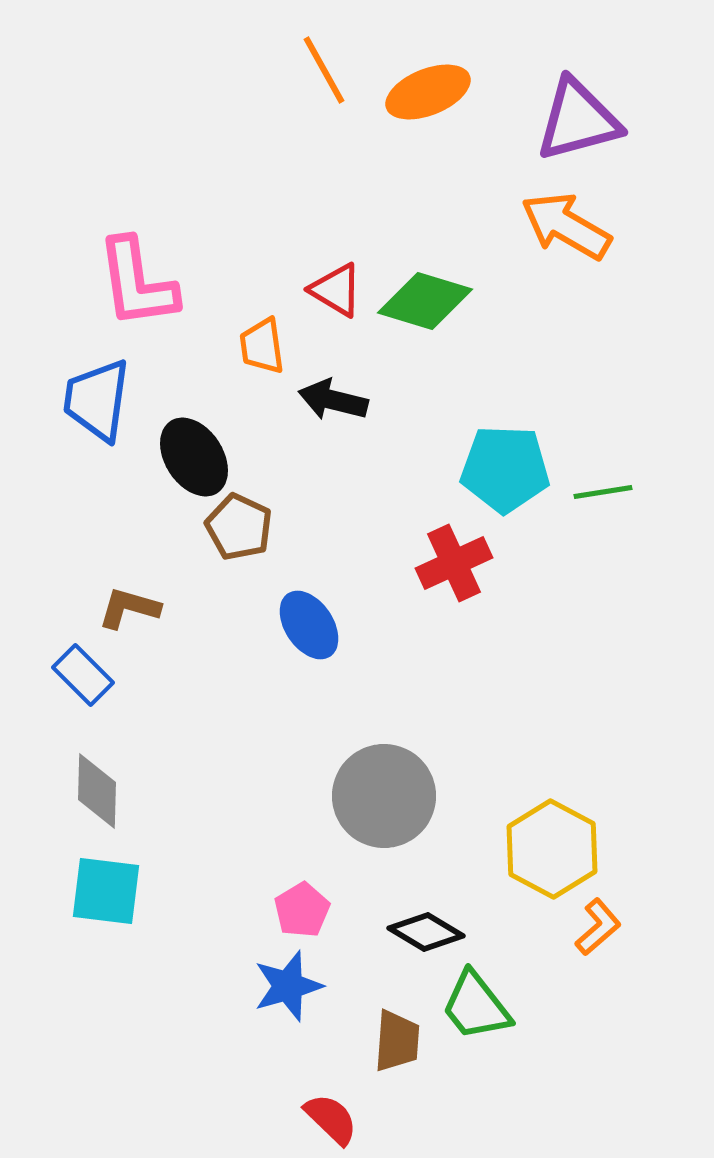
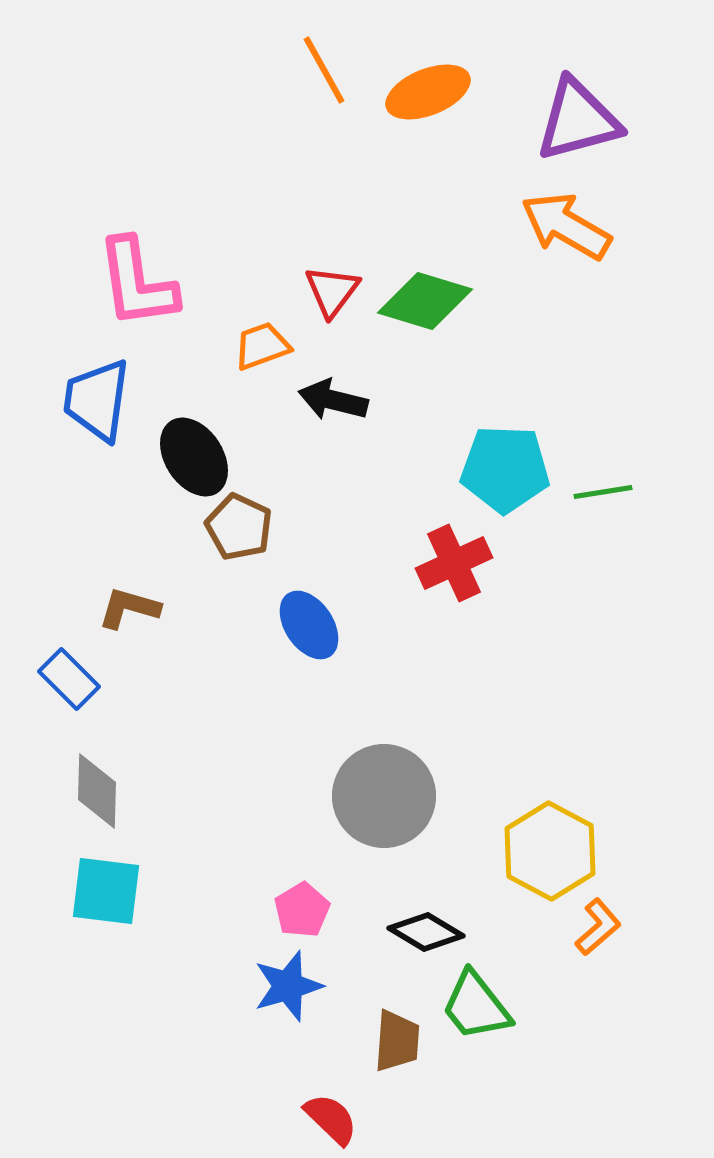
red triangle: moved 4 px left, 1 px down; rotated 36 degrees clockwise
orange trapezoid: rotated 78 degrees clockwise
blue rectangle: moved 14 px left, 4 px down
yellow hexagon: moved 2 px left, 2 px down
